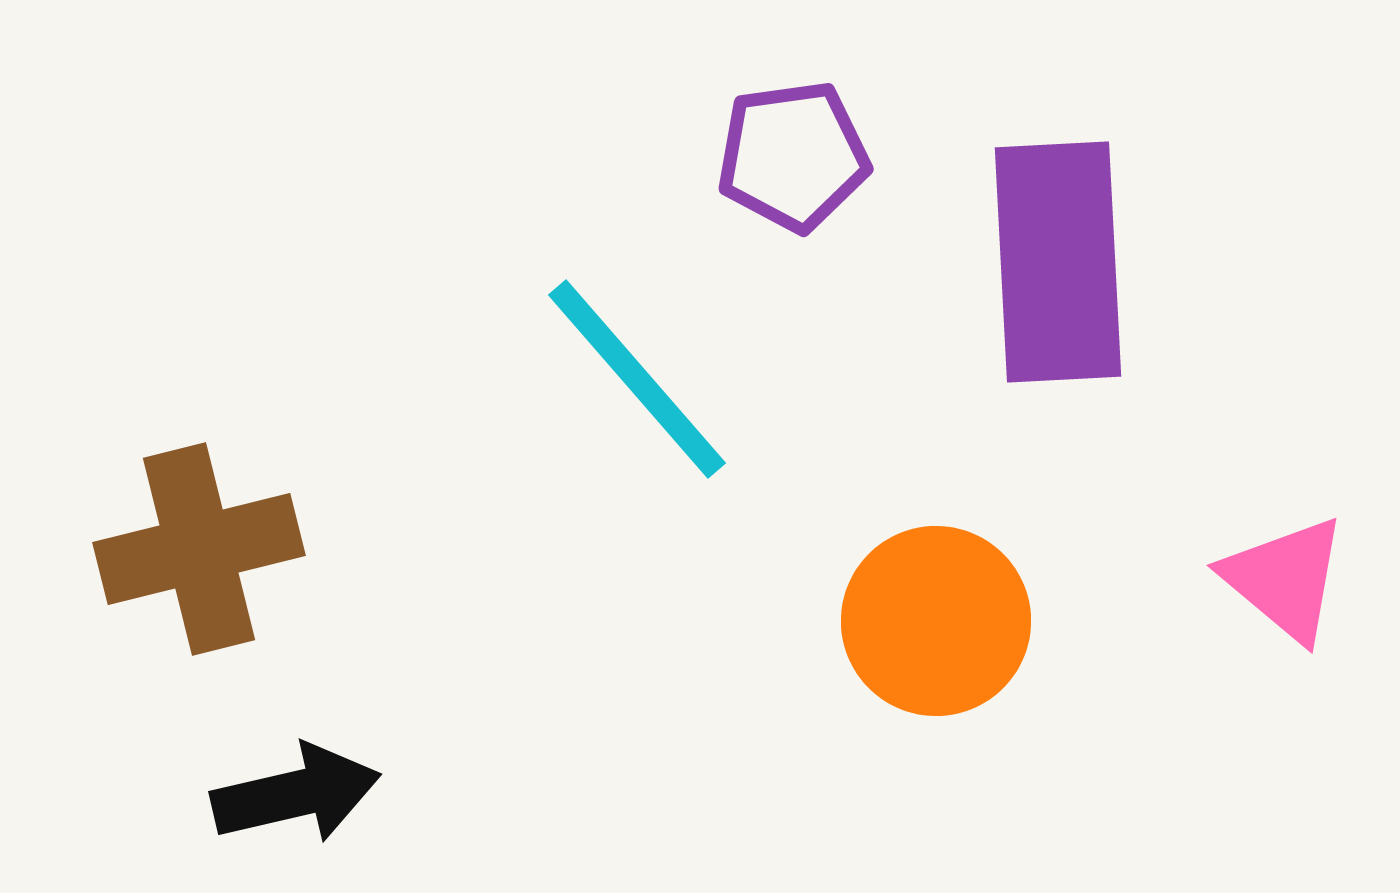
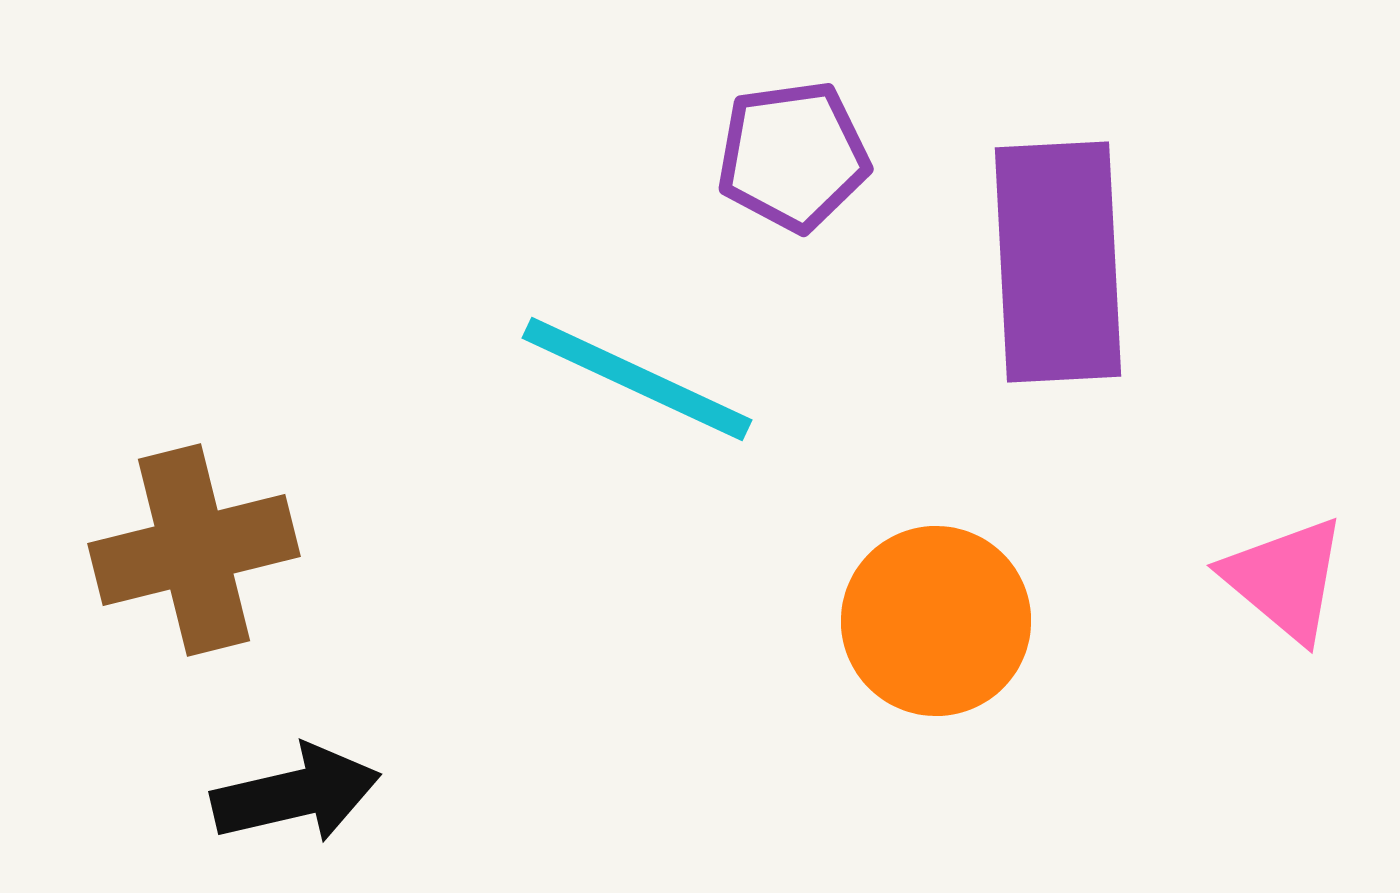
cyan line: rotated 24 degrees counterclockwise
brown cross: moved 5 px left, 1 px down
